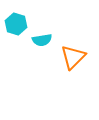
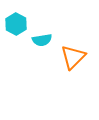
cyan hexagon: rotated 10 degrees clockwise
